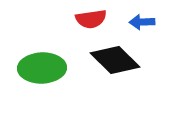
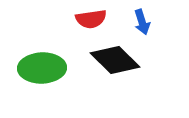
blue arrow: rotated 105 degrees counterclockwise
